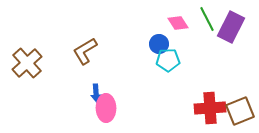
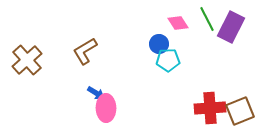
brown cross: moved 3 px up
blue arrow: rotated 54 degrees counterclockwise
